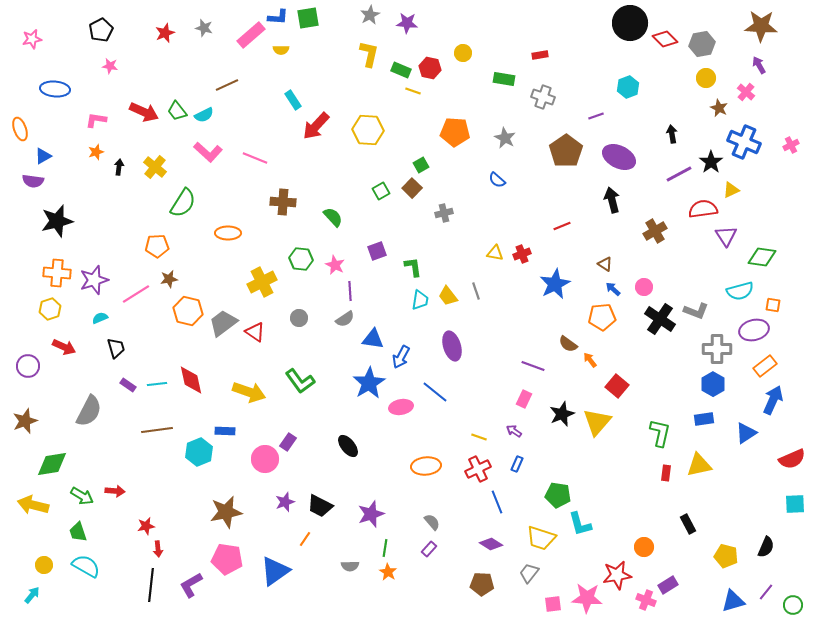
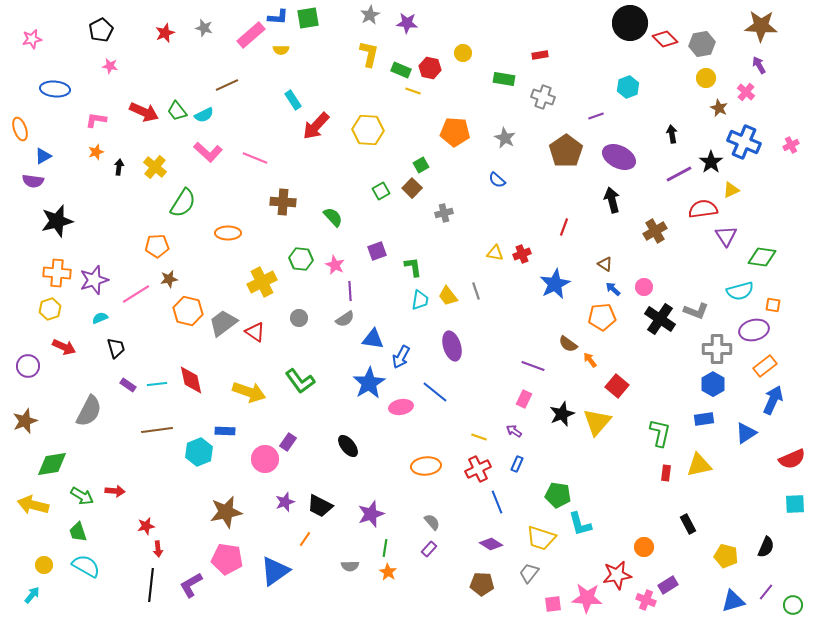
red line at (562, 226): moved 2 px right, 1 px down; rotated 48 degrees counterclockwise
